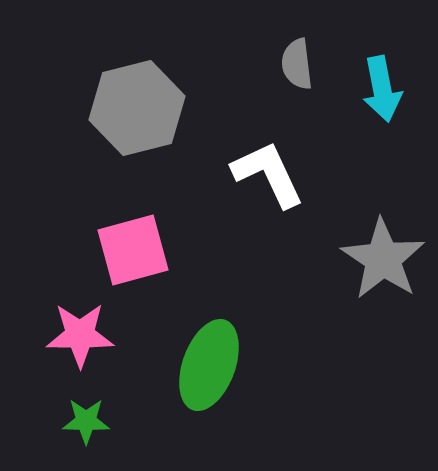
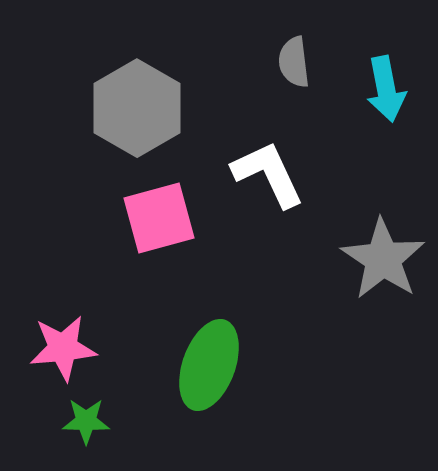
gray semicircle: moved 3 px left, 2 px up
cyan arrow: moved 4 px right
gray hexagon: rotated 16 degrees counterclockwise
pink square: moved 26 px right, 32 px up
pink star: moved 17 px left, 13 px down; rotated 6 degrees counterclockwise
